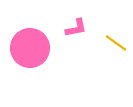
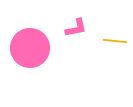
yellow line: moved 1 px left, 2 px up; rotated 30 degrees counterclockwise
